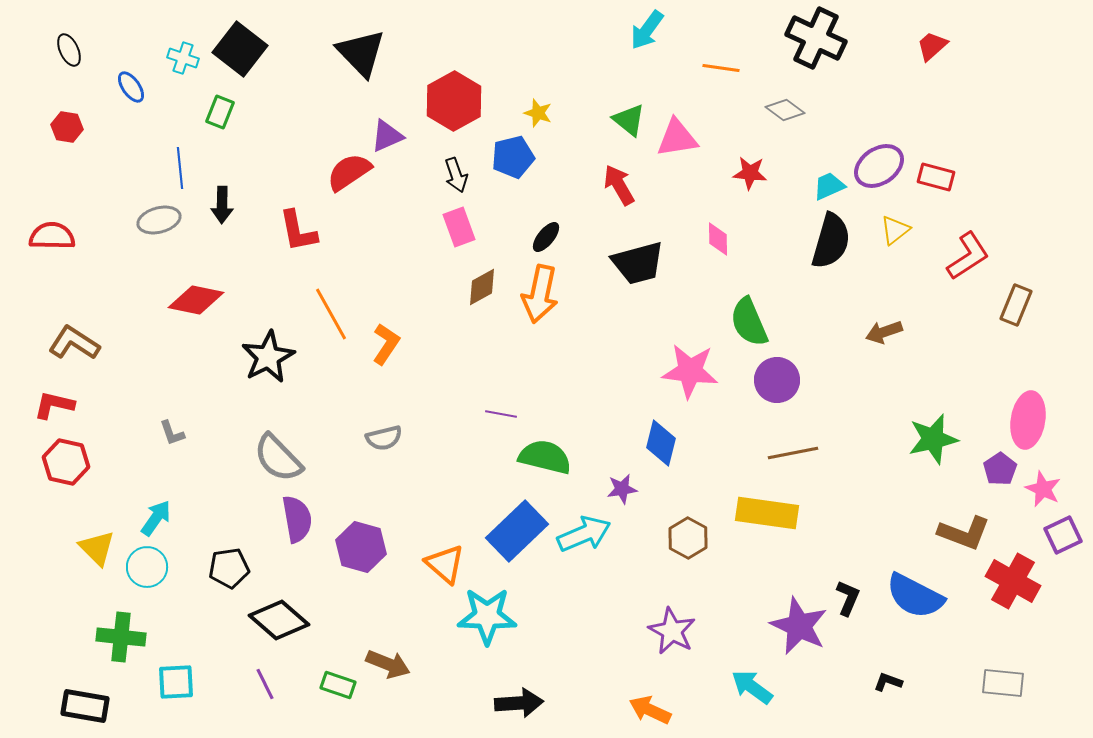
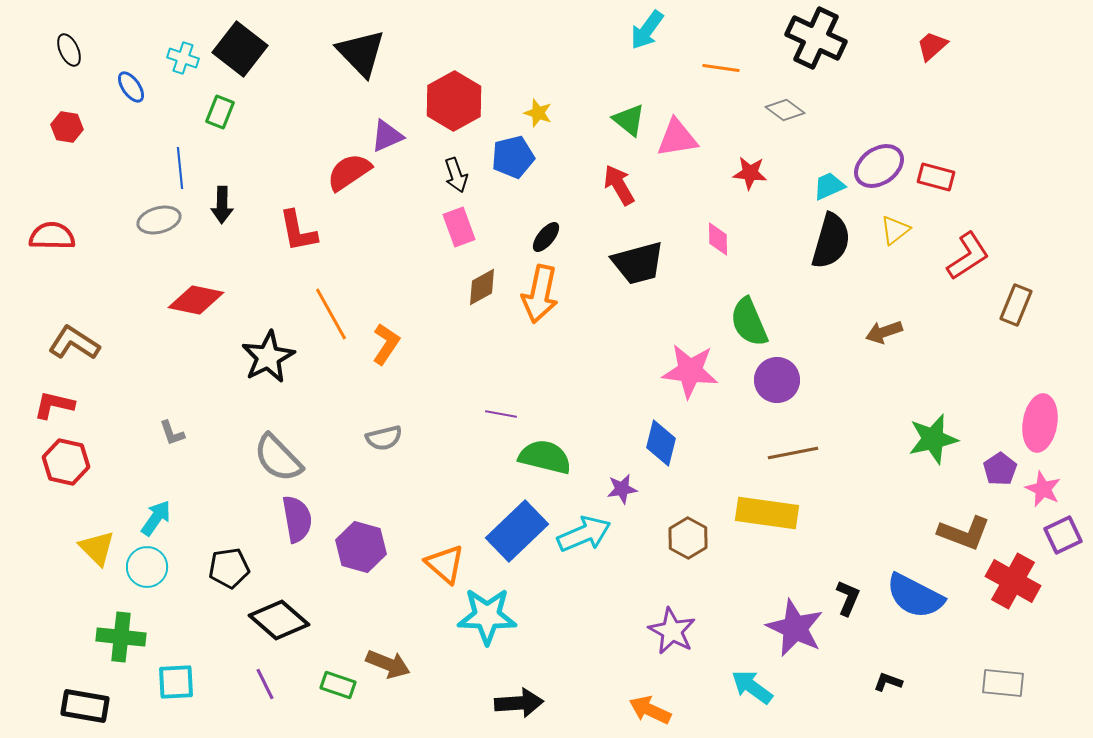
pink ellipse at (1028, 420): moved 12 px right, 3 px down
purple star at (799, 626): moved 4 px left, 2 px down
